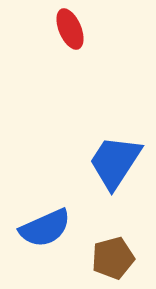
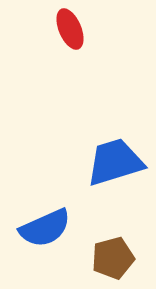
blue trapezoid: rotated 40 degrees clockwise
